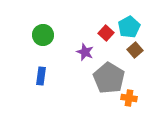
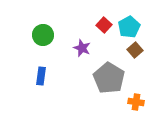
red square: moved 2 px left, 8 px up
purple star: moved 3 px left, 4 px up
orange cross: moved 7 px right, 4 px down
